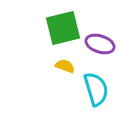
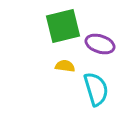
green square: moved 2 px up
yellow semicircle: rotated 12 degrees counterclockwise
